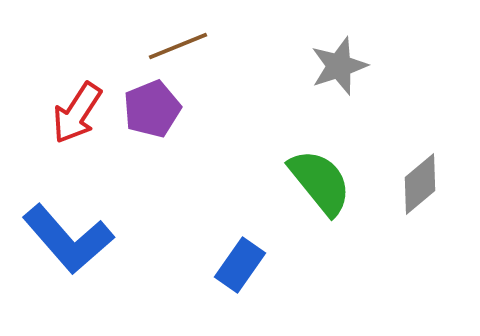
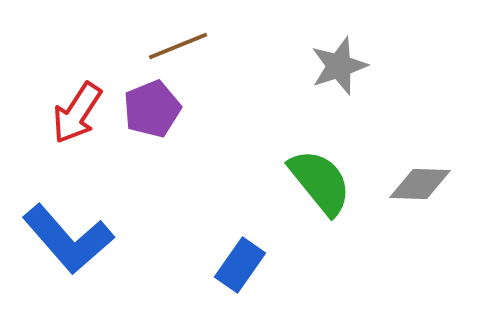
gray diamond: rotated 42 degrees clockwise
